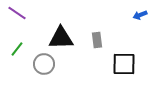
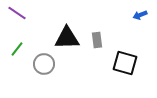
black triangle: moved 6 px right
black square: moved 1 px right, 1 px up; rotated 15 degrees clockwise
